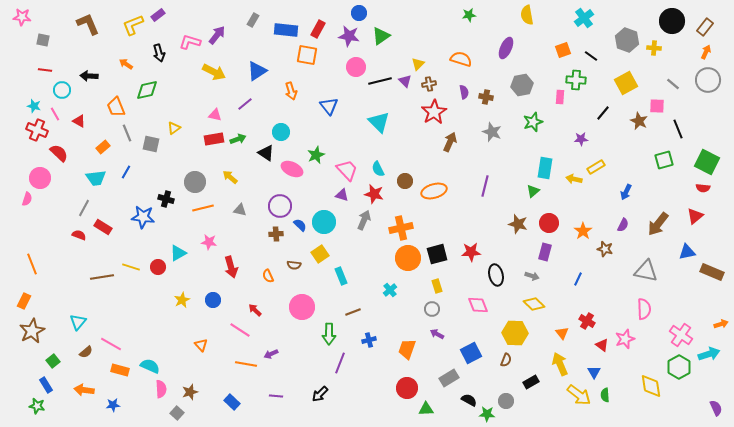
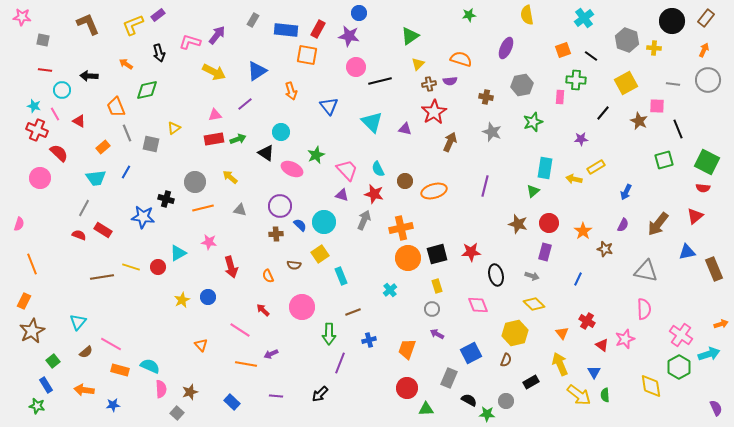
brown rectangle at (705, 27): moved 1 px right, 9 px up
green triangle at (381, 36): moved 29 px right
orange arrow at (706, 52): moved 2 px left, 2 px up
purple triangle at (405, 81): moved 48 px down; rotated 32 degrees counterclockwise
gray line at (673, 84): rotated 32 degrees counterclockwise
purple semicircle at (464, 92): moved 14 px left, 11 px up; rotated 96 degrees clockwise
pink triangle at (215, 115): rotated 24 degrees counterclockwise
cyan triangle at (379, 122): moved 7 px left
pink semicircle at (27, 199): moved 8 px left, 25 px down
red rectangle at (103, 227): moved 3 px down
brown rectangle at (712, 272): moved 2 px right, 3 px up; rotated 45 degrees clockwise
blue circle at (213, 300): moved 5 px left, 3 px up
red arrow at (255, 310): moved 8 px right
yellow hexagon at (515, 333): rotated 15 degrees counterclockwise
gray rectangle at (449, 378): rotated 36 degrees counterclockwise
